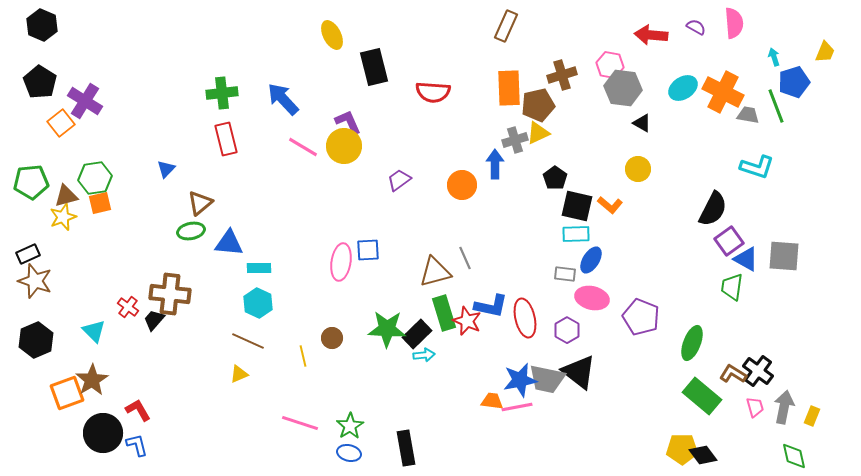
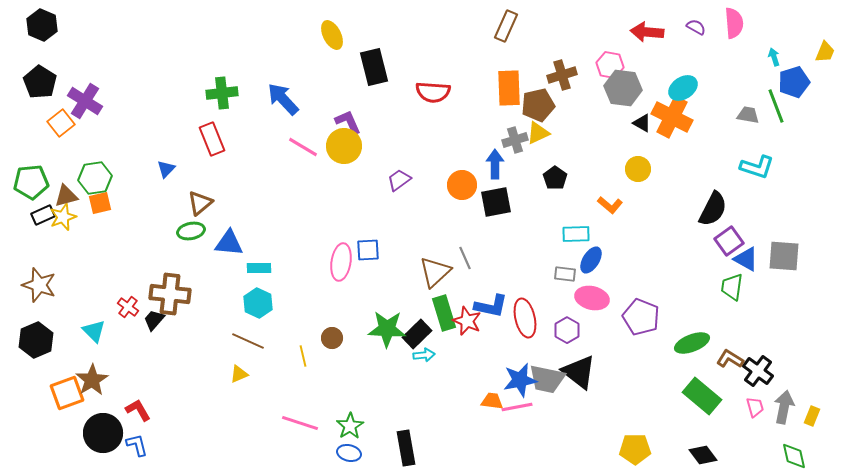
red arrow at (651, 35): moved 4 px left, 3 px up
orange cross at (723, 92): moved 51 px left, 25 px down
red rectangle at (226, 139): moved 14 px left; rotated 8 degrees counterclockwise
black square at (577, 206): moved 81 px left, 4 px up; rotated 24 degrees counterclockwise
black rectangle at (28, 254): moved 15 px right, 39 px up
brown triangle at (435, 272): rotated 28 degrees counterclockwise
brown star at (35, 281): moved 4 px right, 4 px down
green ellipse at (692, 343): rotated 48 degrees clockwise
brown L-shape at (733, 374): moved 3 px left, 15 px up
yellow pentagon at (682, 449): moved 47 px left
